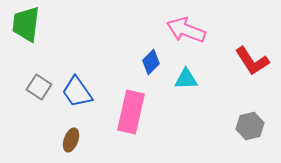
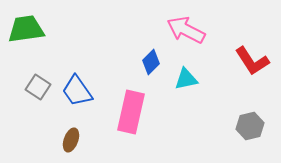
green trapezoid: moved 5 px down; rotated 75 degrees clockwise
pink arrow: rotated 6 degrees clockwise
cyan triangle: rotated 10 degrees counterclockwise
gray square: moved 1 px left
blue trapezoid: moved 1 px up
